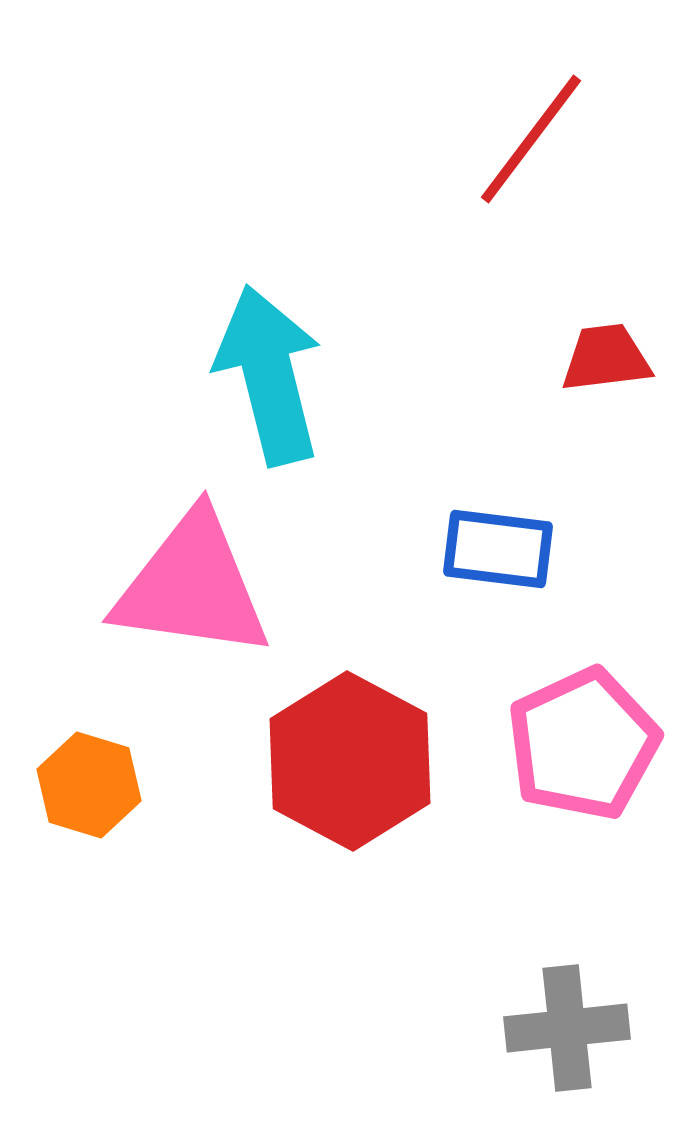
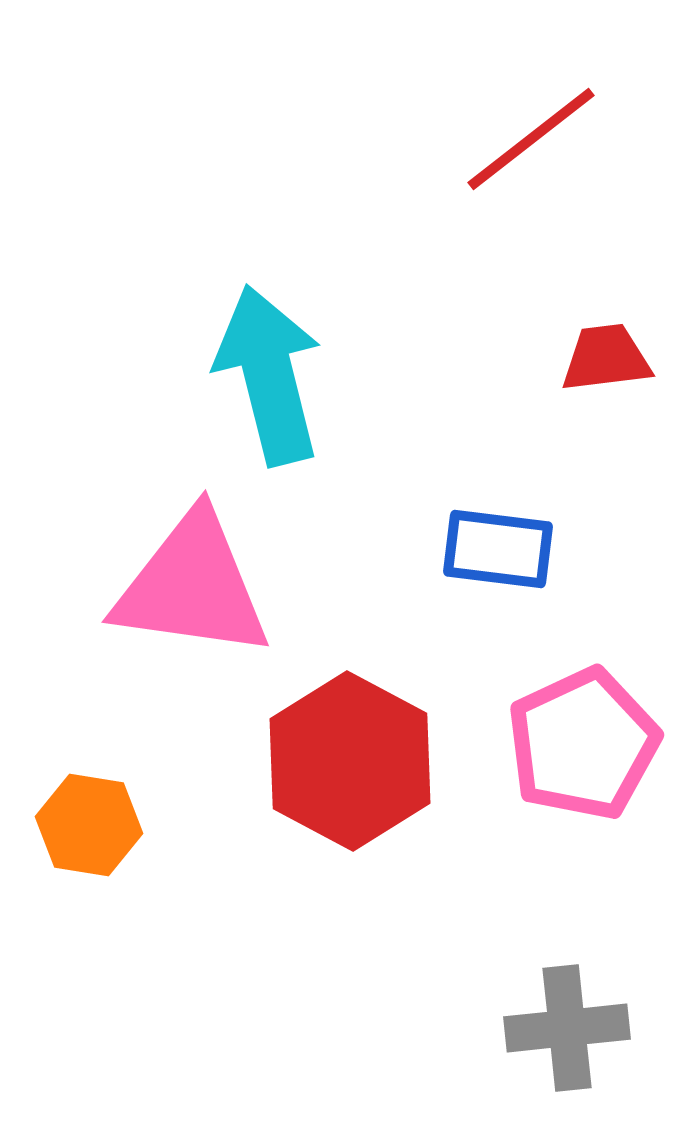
red line: rotated 15 degrees clockwise
orange hexagon: moved 40 px down; rotated 8 degrees counterclockwise
